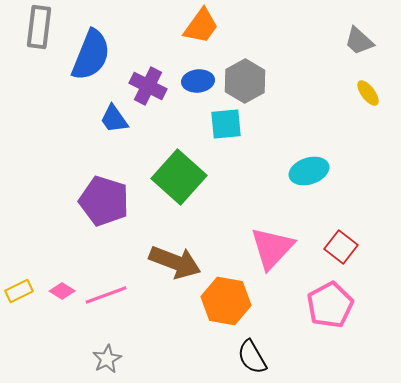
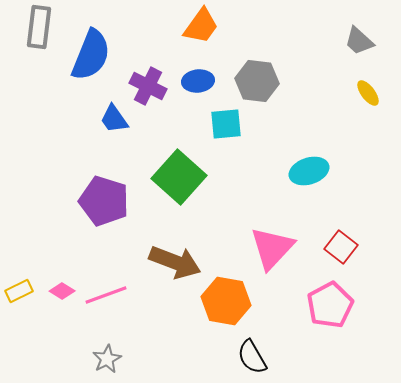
gray hexagon: moved 12 px right; rotated 24 degrees counterclockwise
